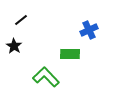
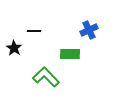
black line: moved 13 px right, 11 px down; rotated 40 degrees clockwise
black star: moved 2 px down
